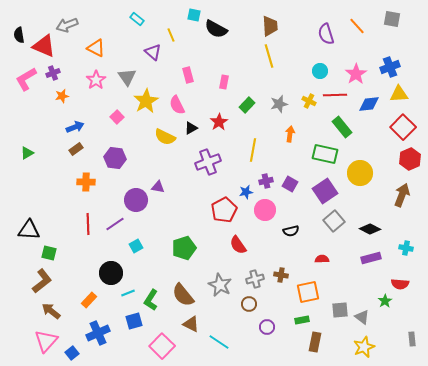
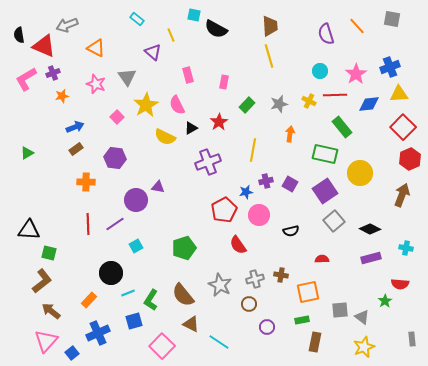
pink star at (96, 80): moved 4 px down; rotated 18 degrees counterclockwise
yellow star at (146, 101): moved 4 px down
pink circle at (265, 210): moved 6 px left, 5 px down
